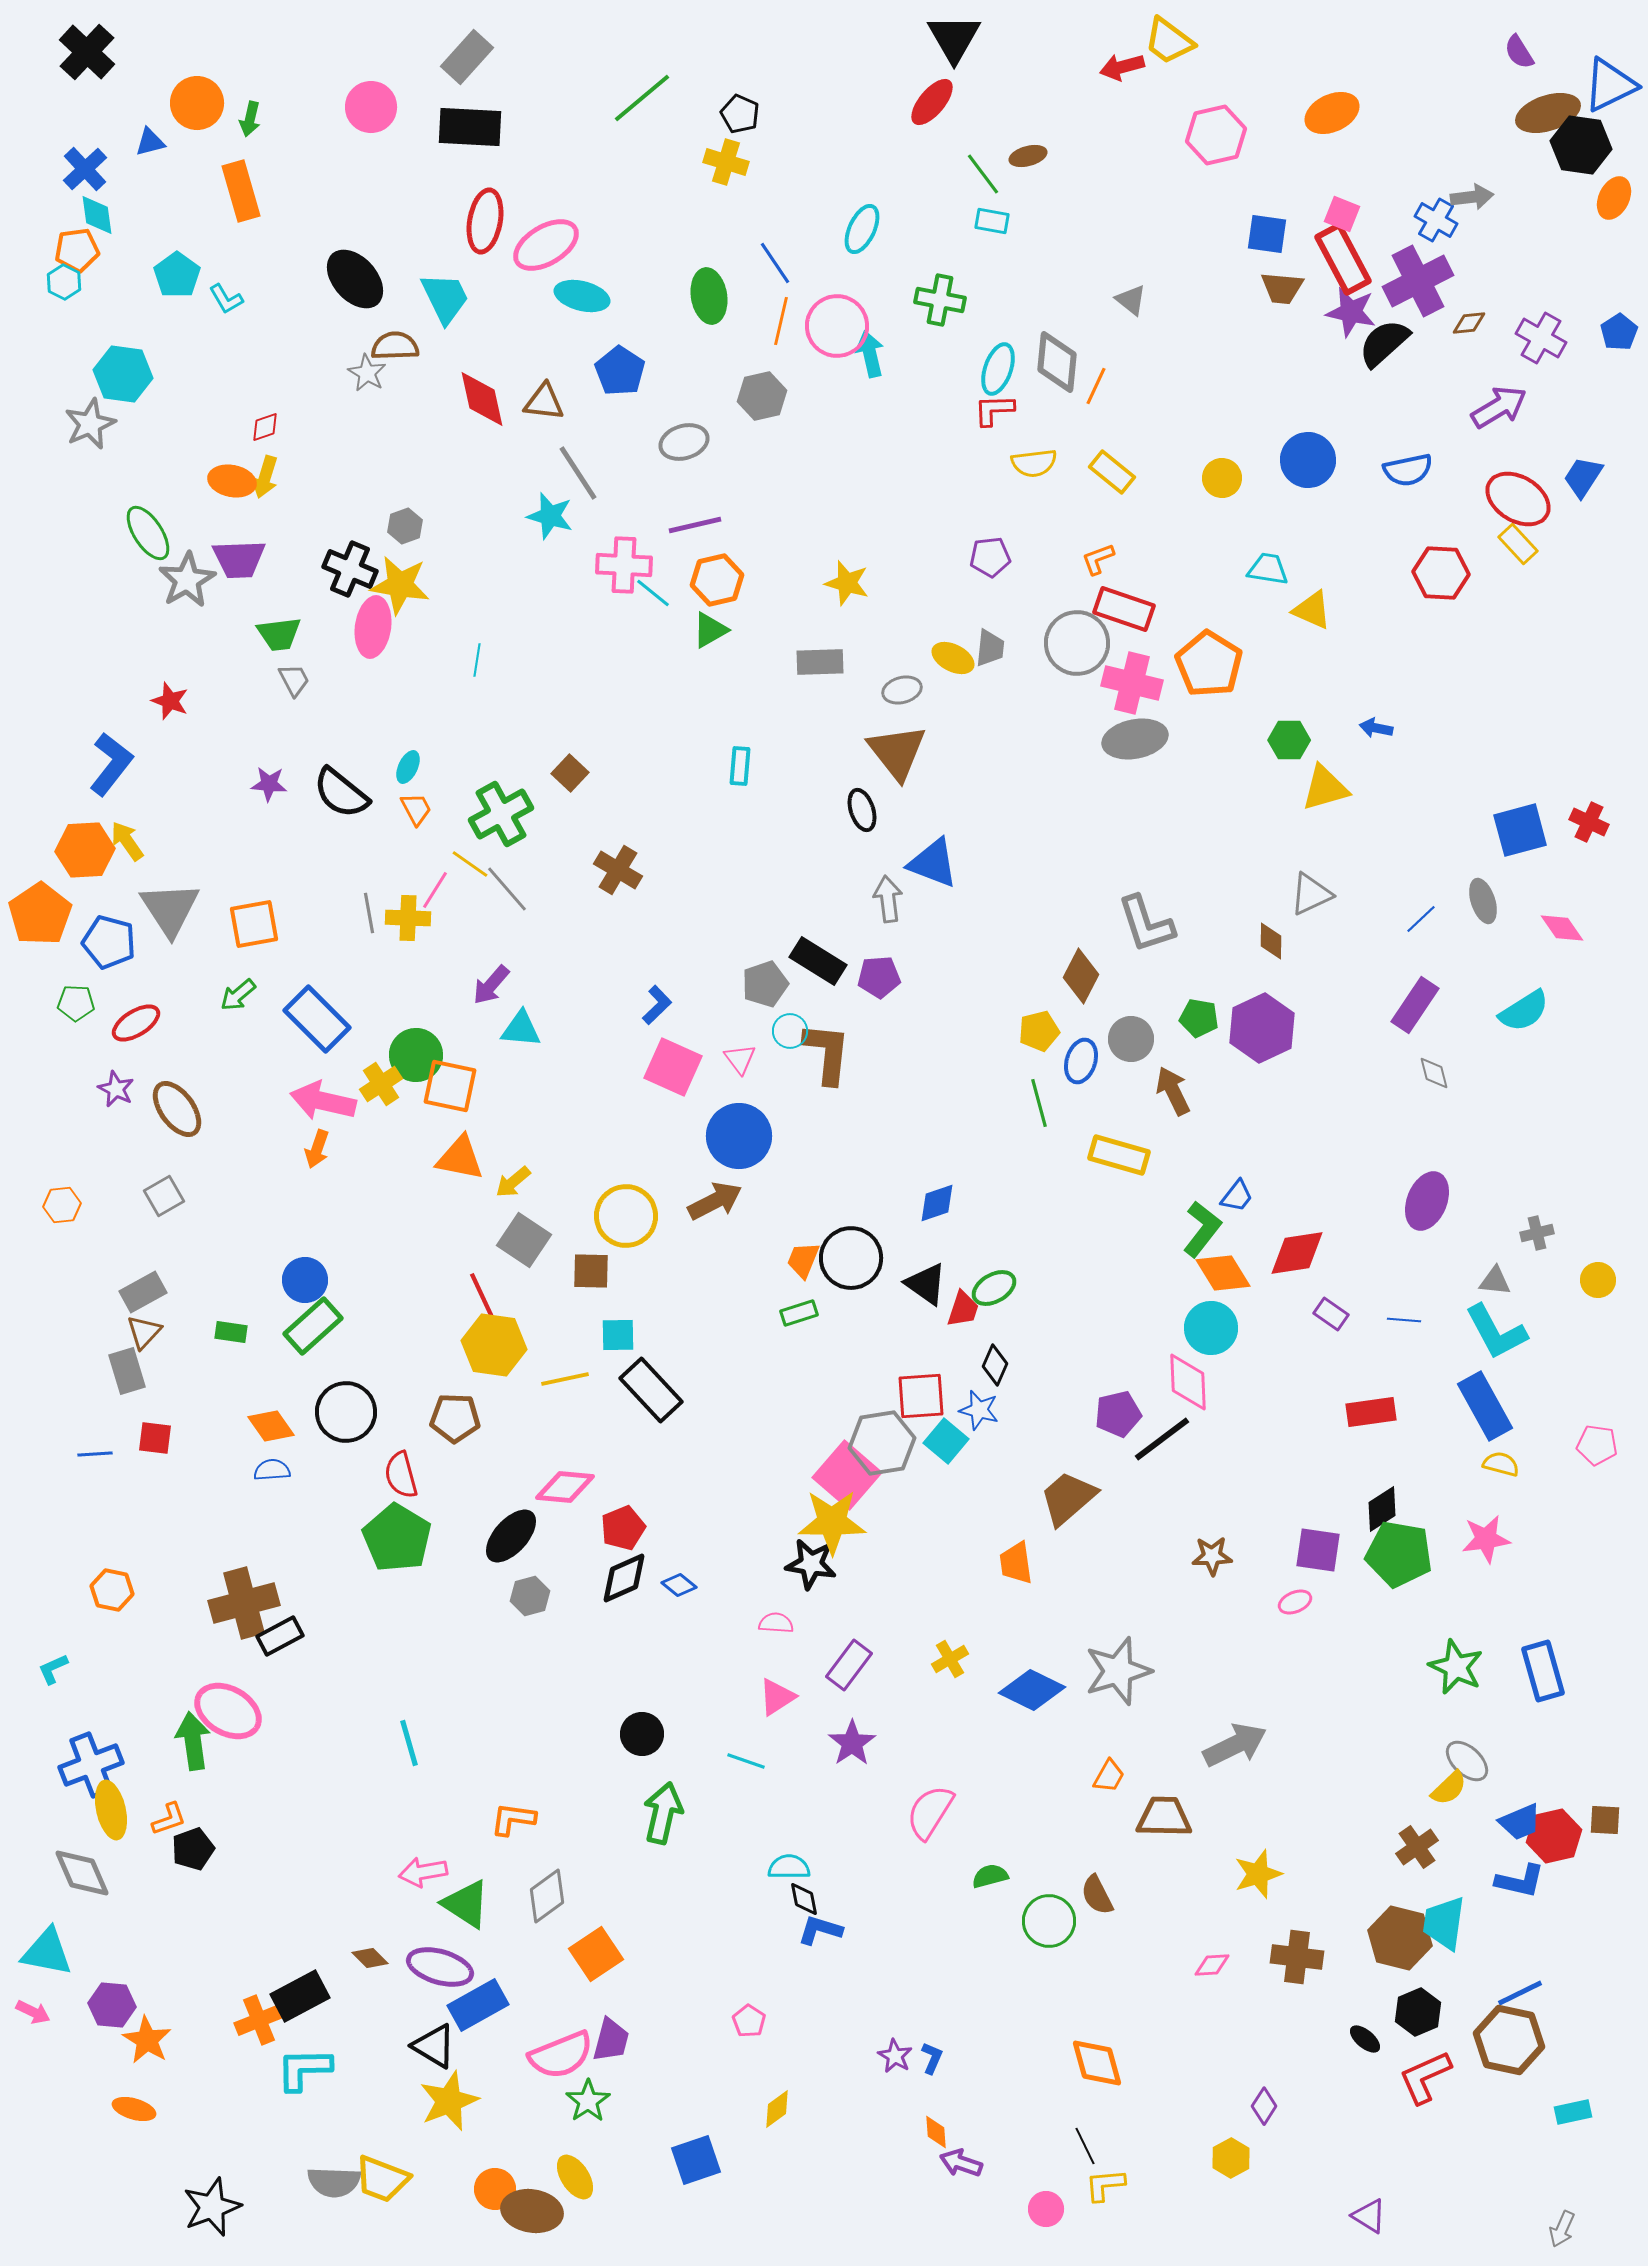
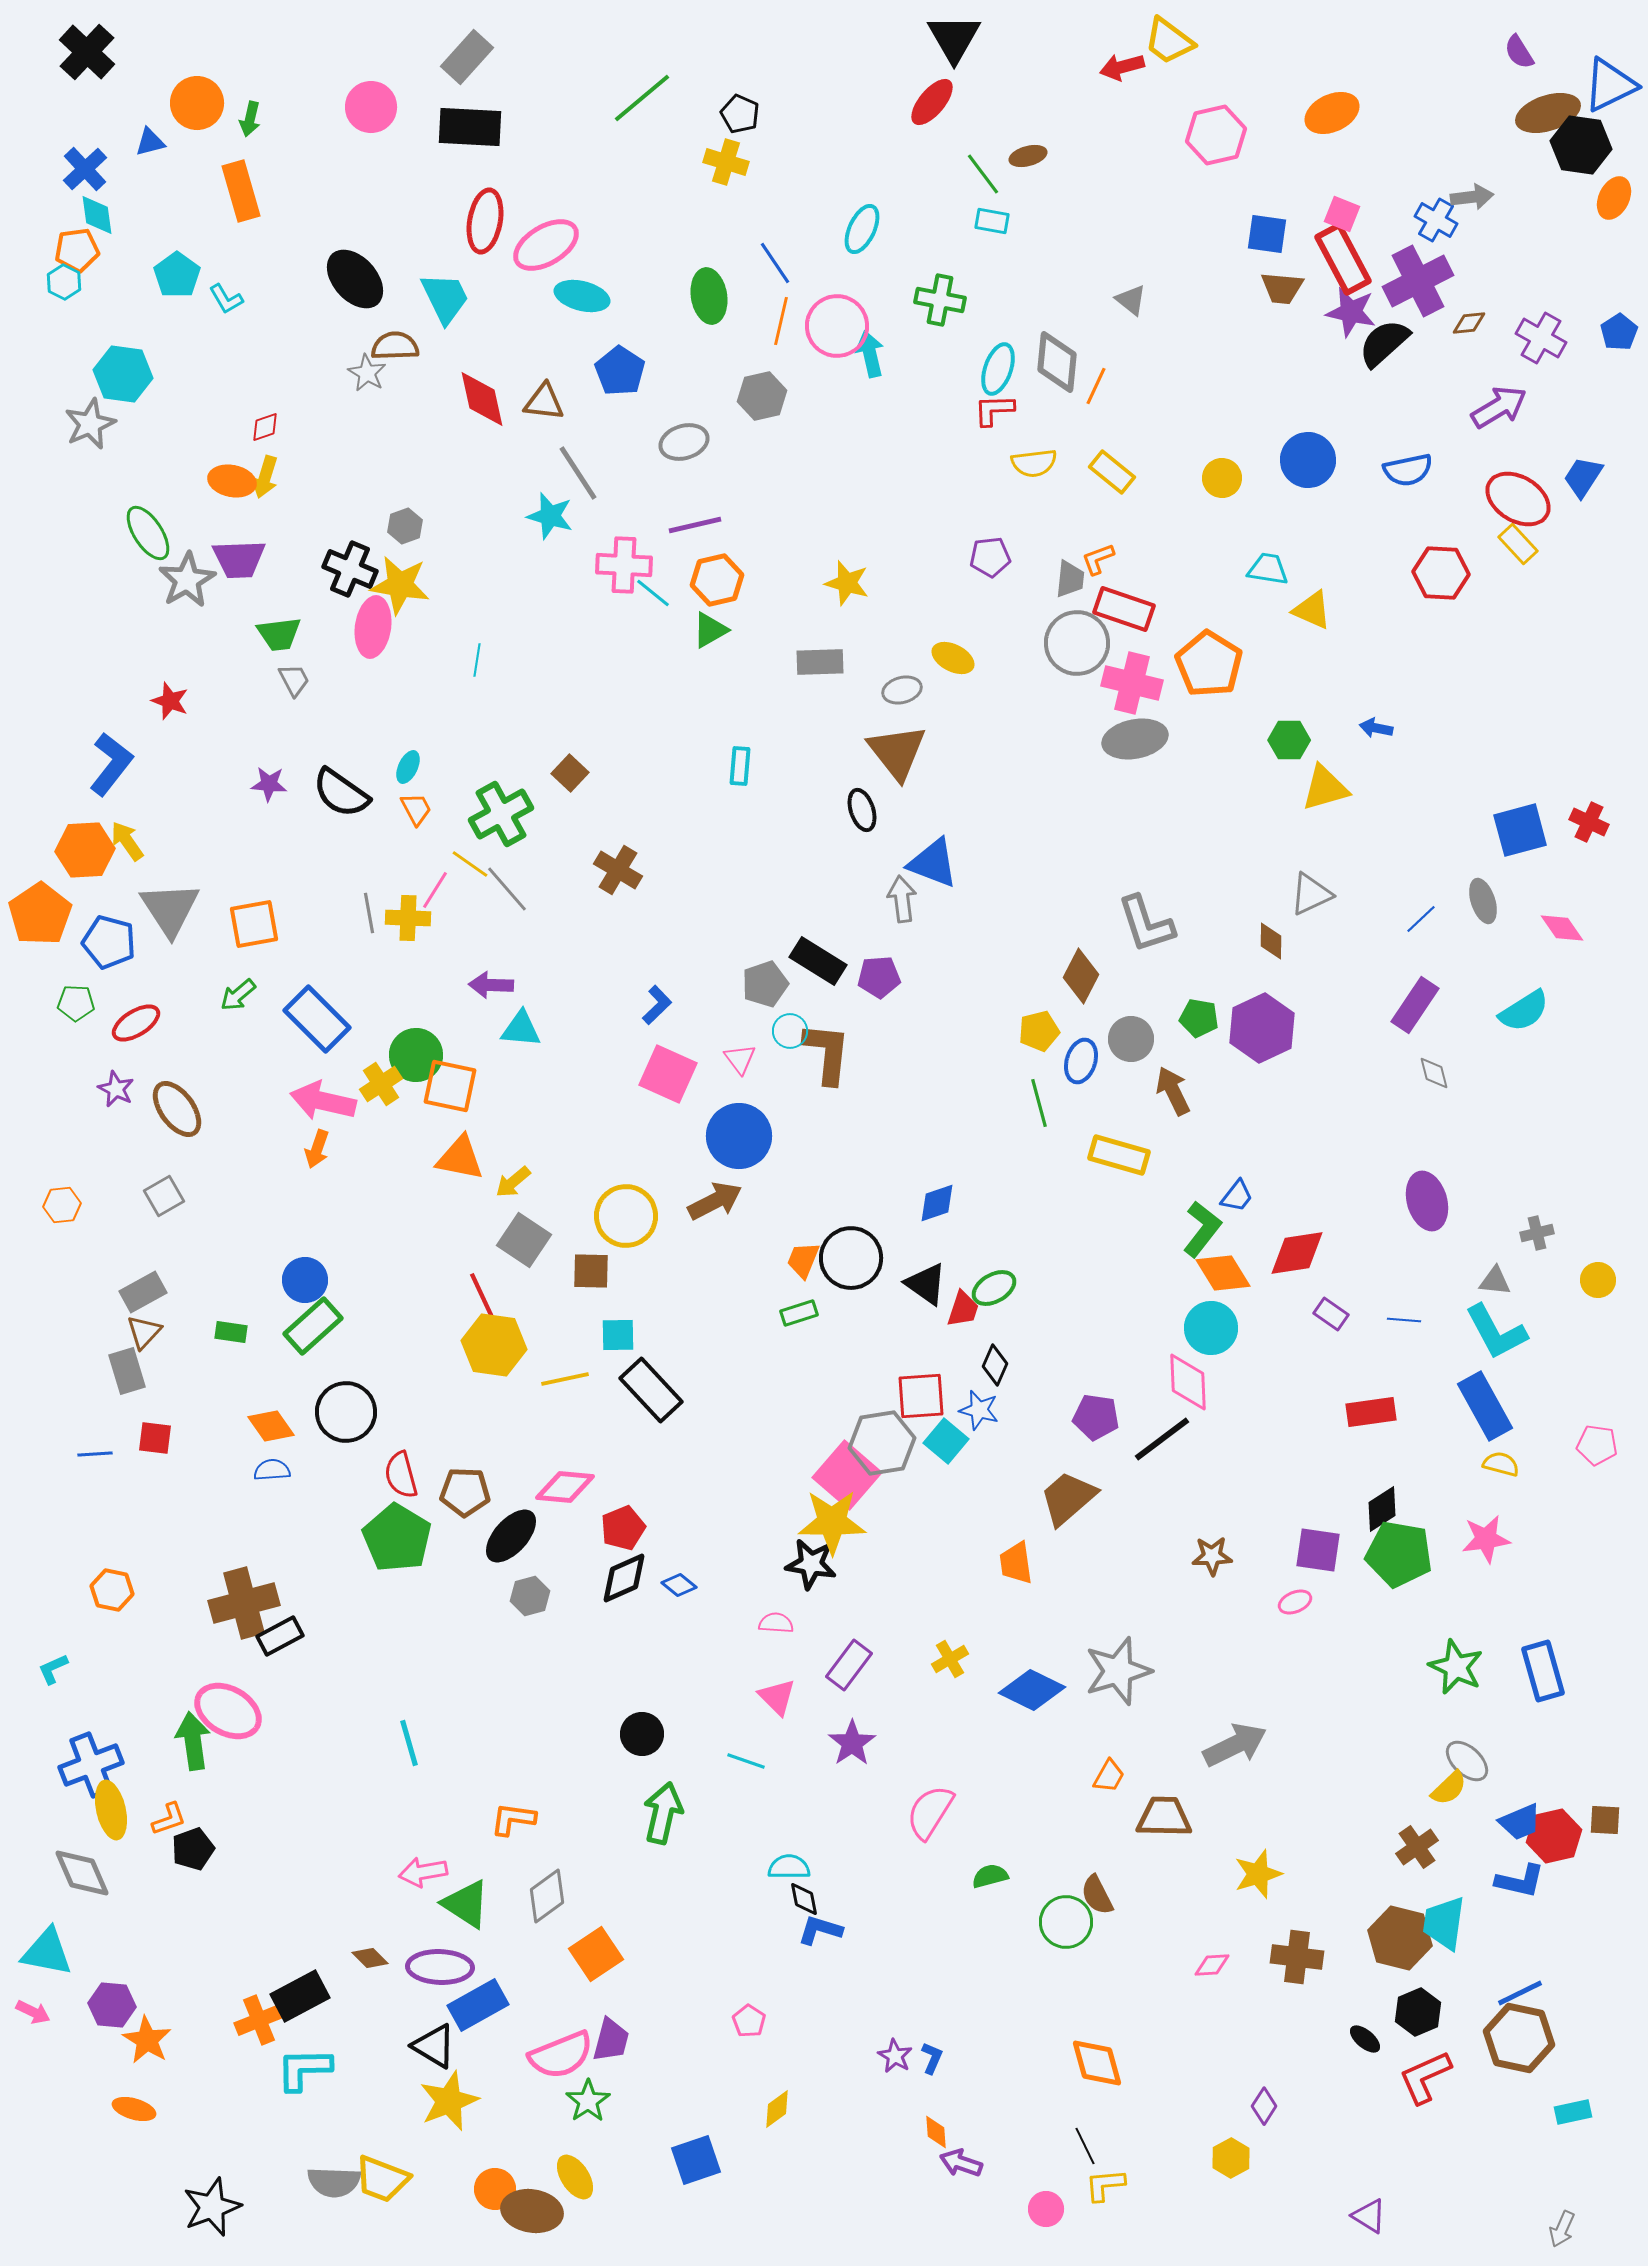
gray trapezoid at (990, 648): moved 80 px right, 69 px up
black semicircle at (341, 793): rotated 4 degrees counterclockwise
gray arrow at (888, 899): moved 14 px right
purple arrow at (491, 985): rotated 51 degrees clockwise
pink square at (673, 1067): moved 5 px left, 7 px down
purple ellipse at (1427, 1201): rotated 38 degrees counterclockwise
purple pentagon at (1118, 1414): moved 22 px left, 3 px down; rotated 21 degrees clockwise
brown pentagon at (455, 1418): moved 10 px right, 74 px down
pink triangle at (777, 1697): rotated 42 degrees counterclockwise
green circle at (1049, 1921): moved 17 px right, 1 px down
purple ellipse at (440, 1967): rotated 14 degrees counterclockwise
brown hexagon at (1509, 2040): moved 10 px right, 2 px up
